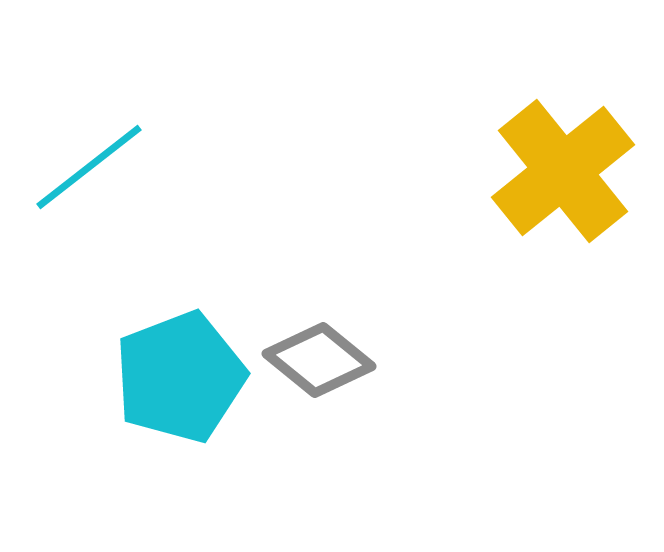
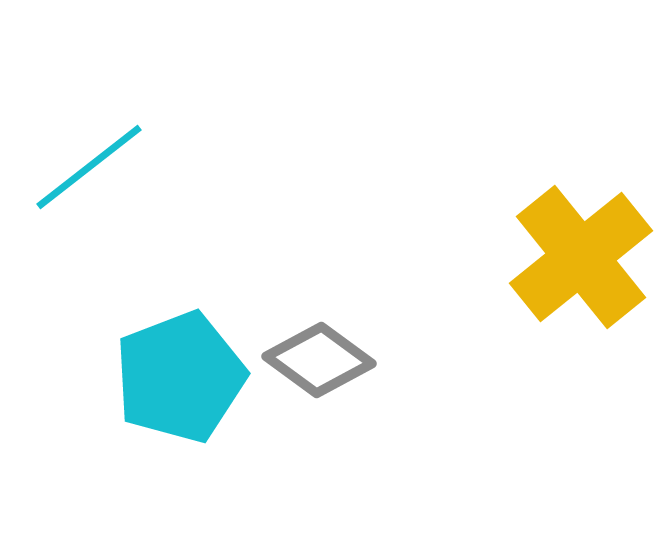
yellow cross: moved 18 px right, 86 px down
gray diamond: rotated 3 degrees counterclockwise
